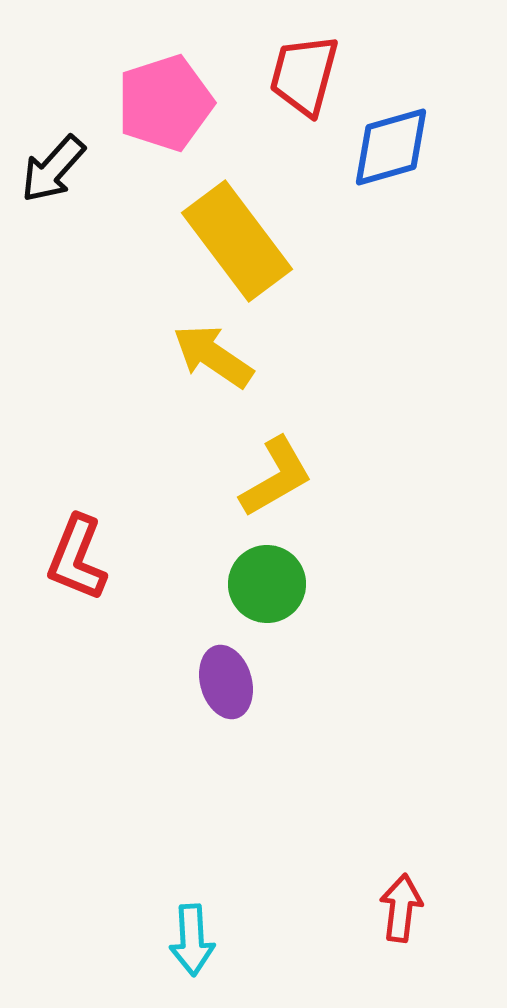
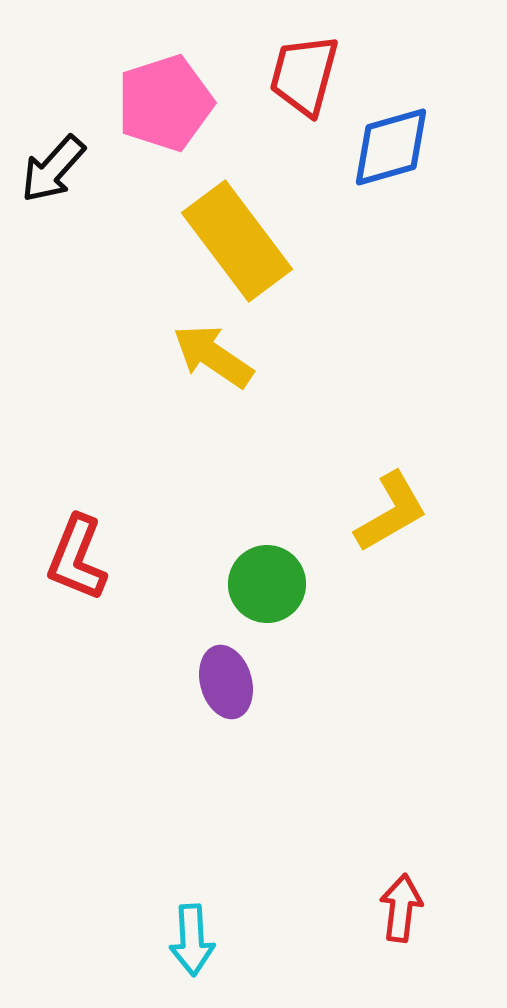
yellow L-shape: moved 115 px right, 35 px down
